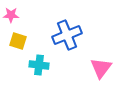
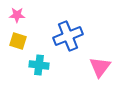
pink star: moved 6 px right
blue cross: moved 1 px right, 1 px down
pink triangle: moved 1 px left, 1 px up
